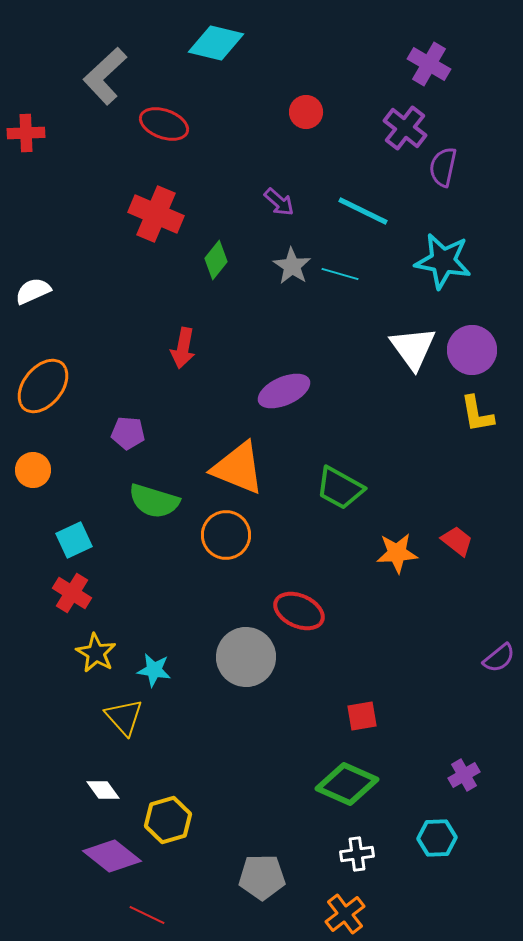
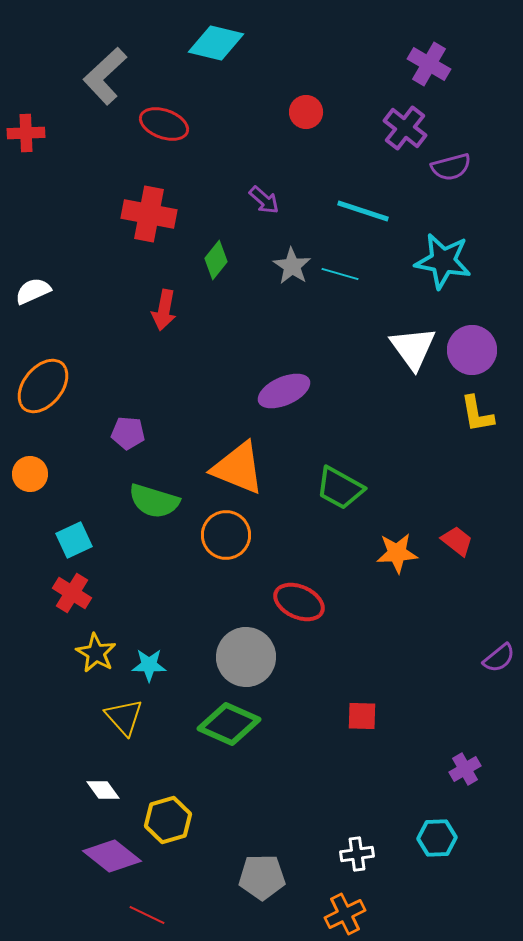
purple semicircle at (443, 167): moved 8 px right; rotated 117 degrees counterclockwise
purple arrow at (279, 202): moved 15 px left, 2 px up
cyan line at (363, 211): rotated 8 degrees counterclockwise
red cross at (156, 214): moved 7 px left; rotated 12 degrees counterclockwise
red arrow at (183, 348): moved 19 px left, 38 px up
orange circle at (33, 470): moved 3 px left, 4 px down
red ellipse at (299, 611): moved 9 px up
cyan star at (154, 670): moved 5 px left, 5 px up; rotated 8 degrees counterclockwise
red square at (362, 716): rotated 12 degrees clockwise
purple cross at (464, 775): moved 1 px right, 6 px up
green diamond at (347, 784): moved 118 px left, 60 px up
orange cross at (345, 914): rotated 12 degrees clockwise
